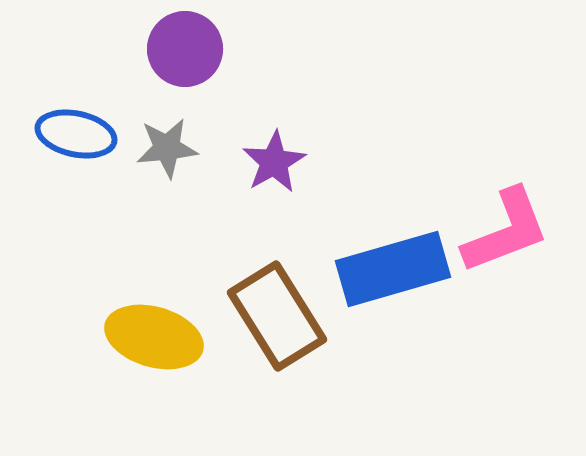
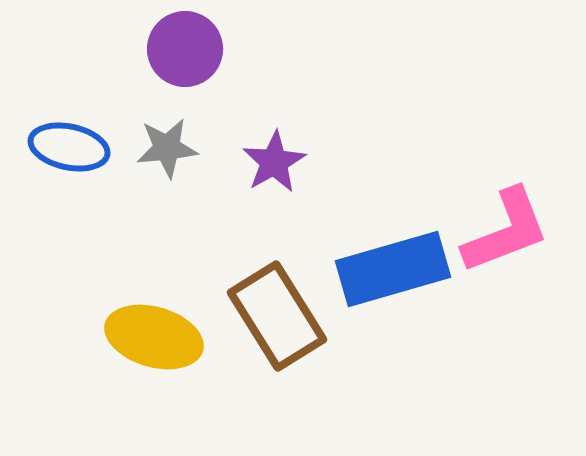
blue ellipse: moved 7 px left, 13 px down
